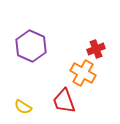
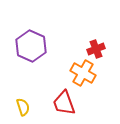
red trapezoid: moved 2 px down
yellow semicircle: rotated 138 degrees counterclockwise
